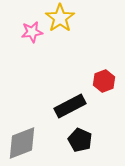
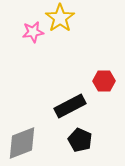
pink star: moved 1 px right
red hexagon: rotated 20 degrees clockwise
